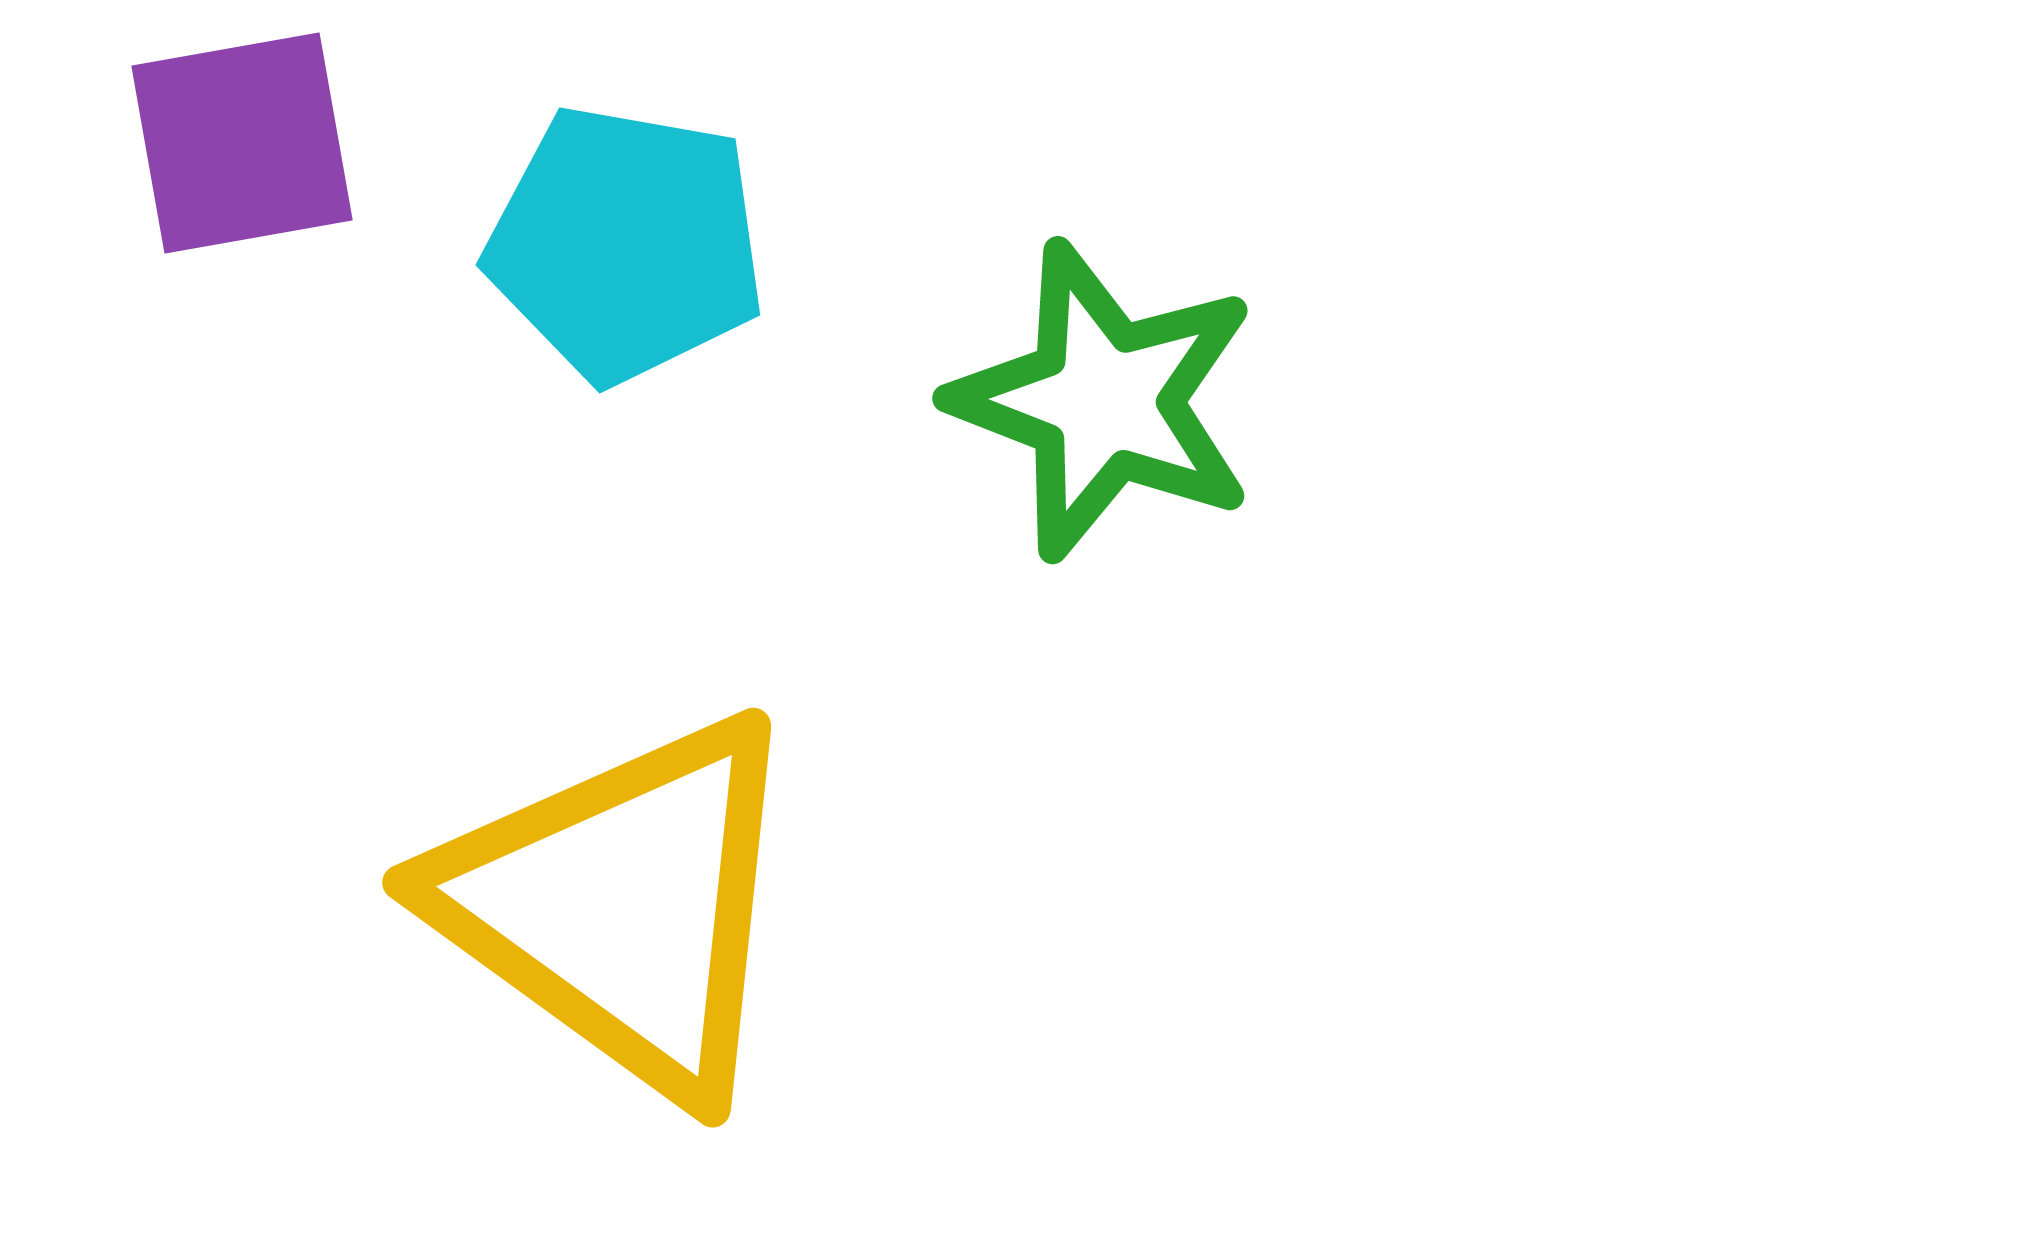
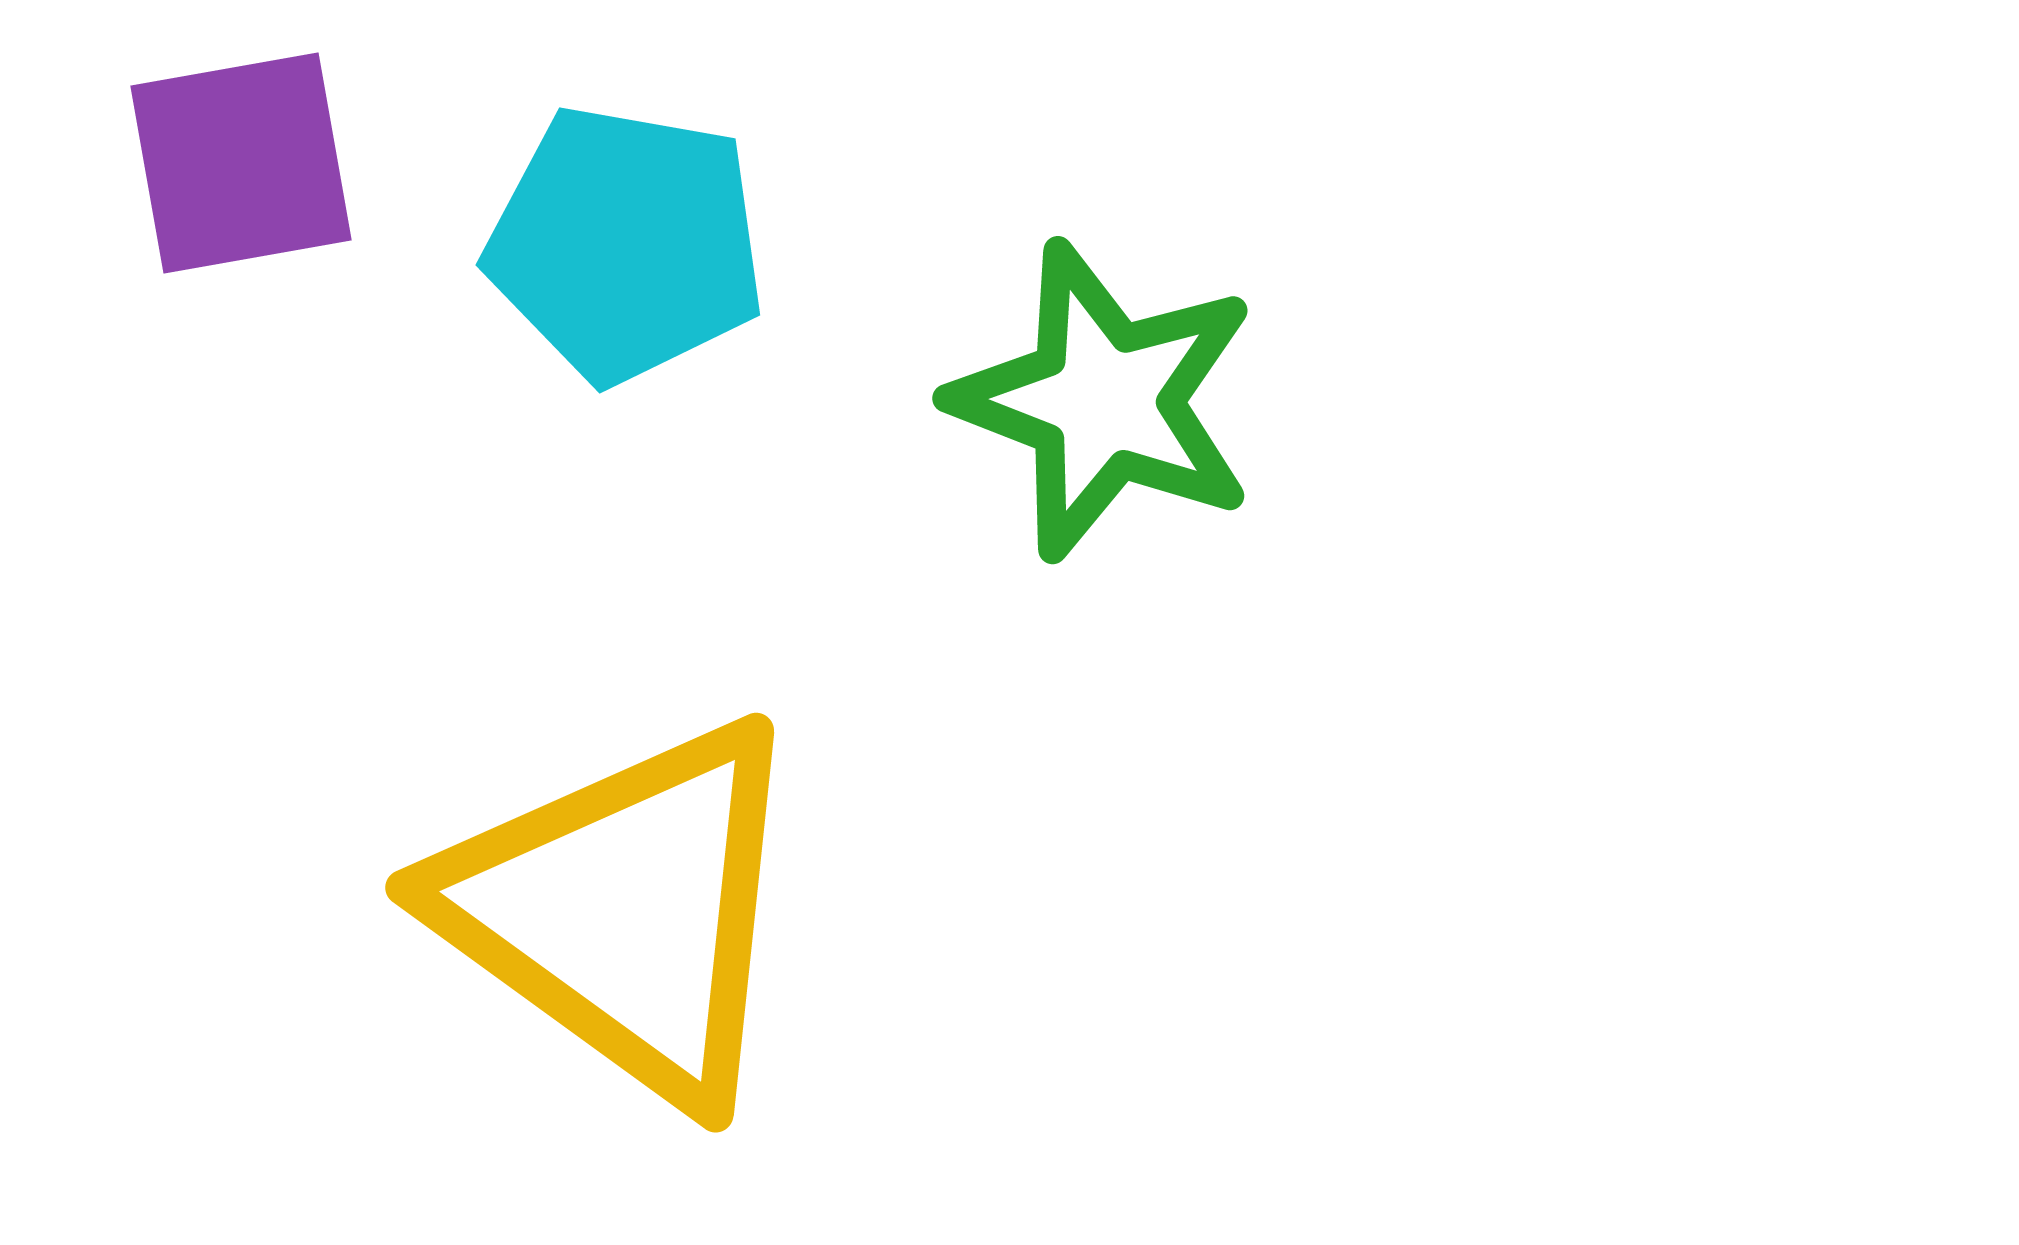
purple square: moved 1 px left, 20 px down
yellow triangle: moved 3 px right, 5 px down
